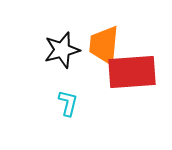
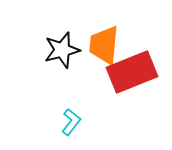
red rectangle: rotated 18 degrees counterclockwise
cyan L-shape: moved 3 px right, 19 px down; rotated 24 degrees clockwise
